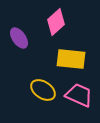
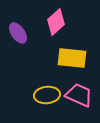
purple ellipse: moved 1 px left, 5 px up
yellow rectangle: moved 1 px right, 1 px up
yellow ellipse: moved 4 px right, 5 px down; rotated 40 degrees counterclockwise
